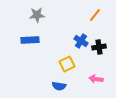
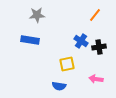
blue rectangle: rotated 12 degrees clockwise
yellow square: rotated 14 degrees clockwise
